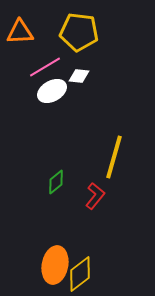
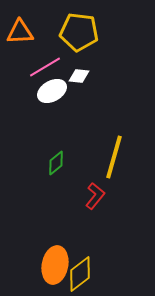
green diamond: moved 19 px up
